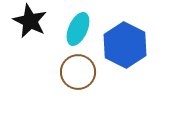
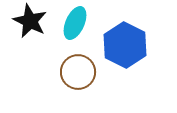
cyan ellipse: moved 3 px left, 6 px up
